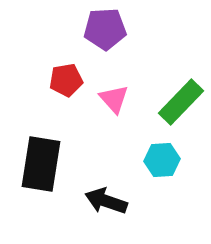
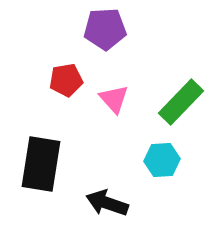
black arrow: moved 1 px right, 2 px down
